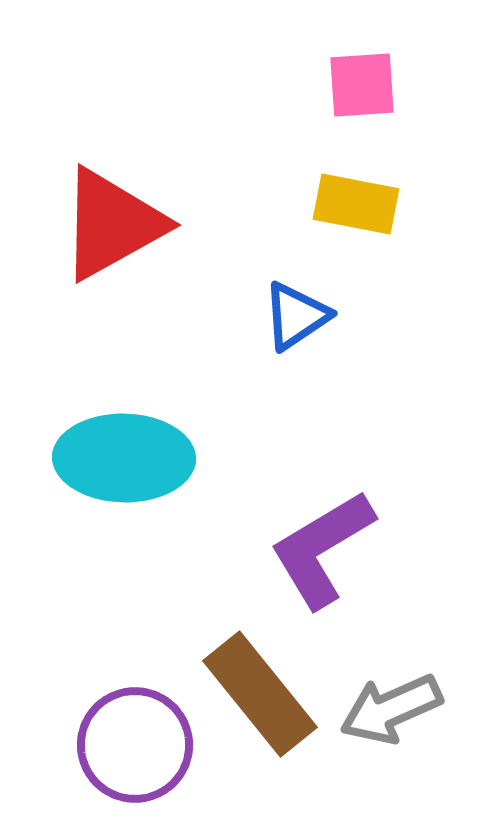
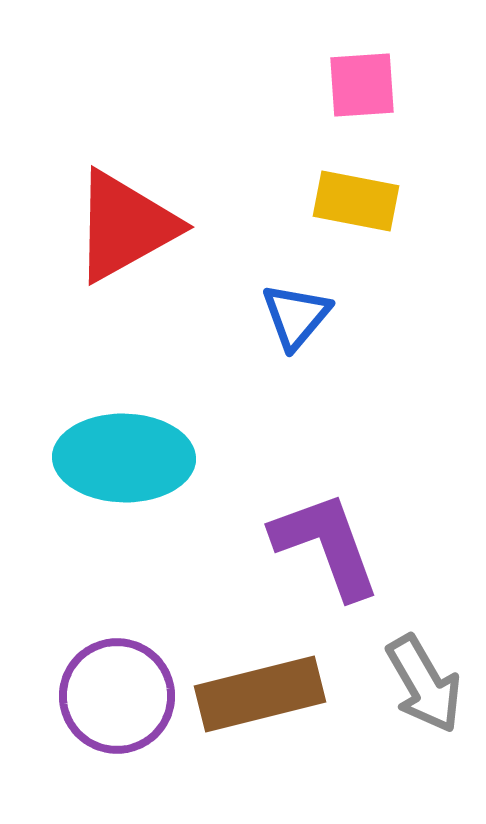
yellow rectangle: moved 3 px up
red triangle: moved 13 px right, 2 px down
blue triangle: rotated 16 degrees counterclockwise
purple L-shape: moved 4 px right, 4 px up; rotated 101 degrees clockwise
brown rectangle: rotated 65 degrees counterclockwise
gray arrow: moved 33 px right, 25 px up; rotated 96 degrees counterclockwise
purple circle: moved 18 px left, 49 px up
